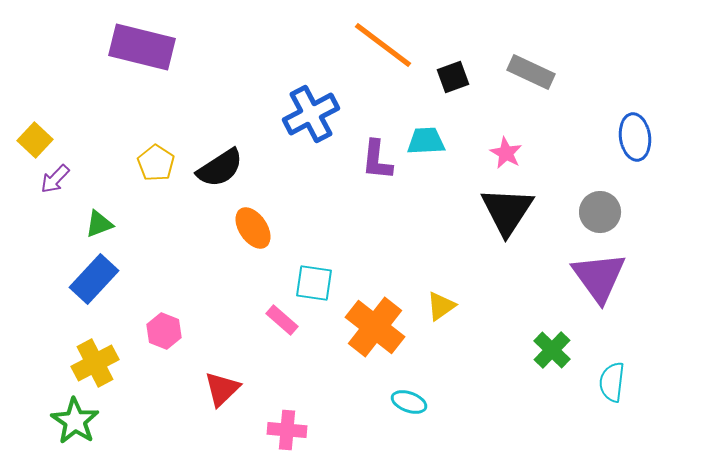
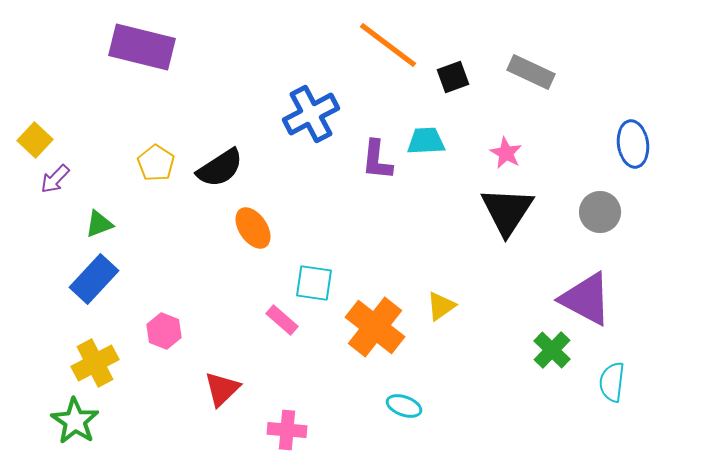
orange line: moved 5 px right
blue ellipse: moved 2 px left, 7 px down
purple triangle: moved 13 px left, 22 px down; rotated 26 degrees counterclockwise
cyan ellipse: moved 5 px left, 4 px down
